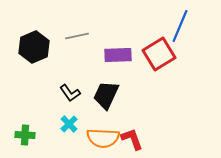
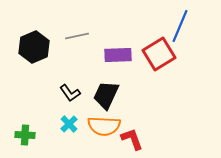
orange semicircle: moved 1 px right, 12 px up
